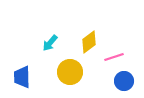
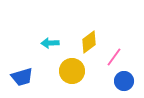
cyan arrow: rotated 48 degrees clockwise
pink line: rotated 36 degrees counterclockwise
yellow circle: moved 2 px right, 1 px up
blue trapezoid: rotated 105 degrees counterclockwise
